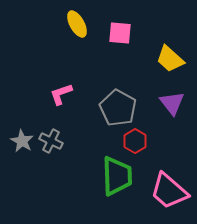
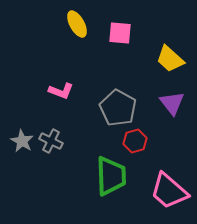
pink L-shape: moved 3 px up; rotated 140 degrees counterclockwise
red hexagon: rotated 15 degrees clockwise
green trapezoid: moved 6 px left
